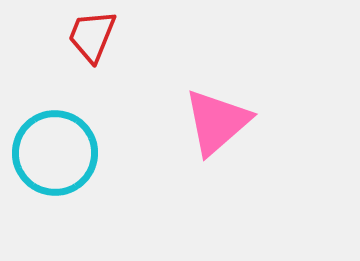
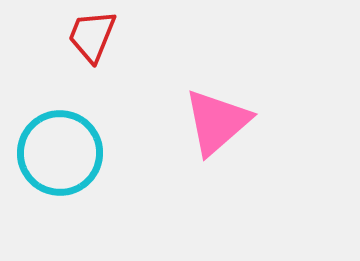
cyan circle: moved 5 px right
